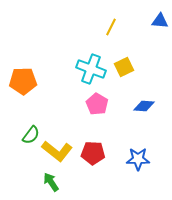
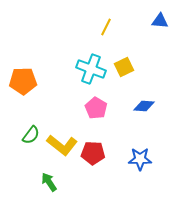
yellow line: moved 5 px left
pink pentagon: moved 1 px left, 4 px down
yellow L-shape: moved 5 px right, 6 px up
blue star: moved 2 px right
green arrow: moved 2 px left
